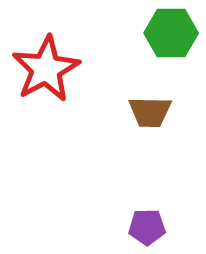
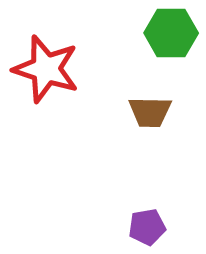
red star: rotated 26 degrees counterclockwise
purple pentagon: rotated 9 degrees counterclockwise
